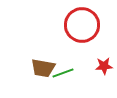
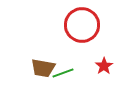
red star: rotated 30 degrees counterclockwise
